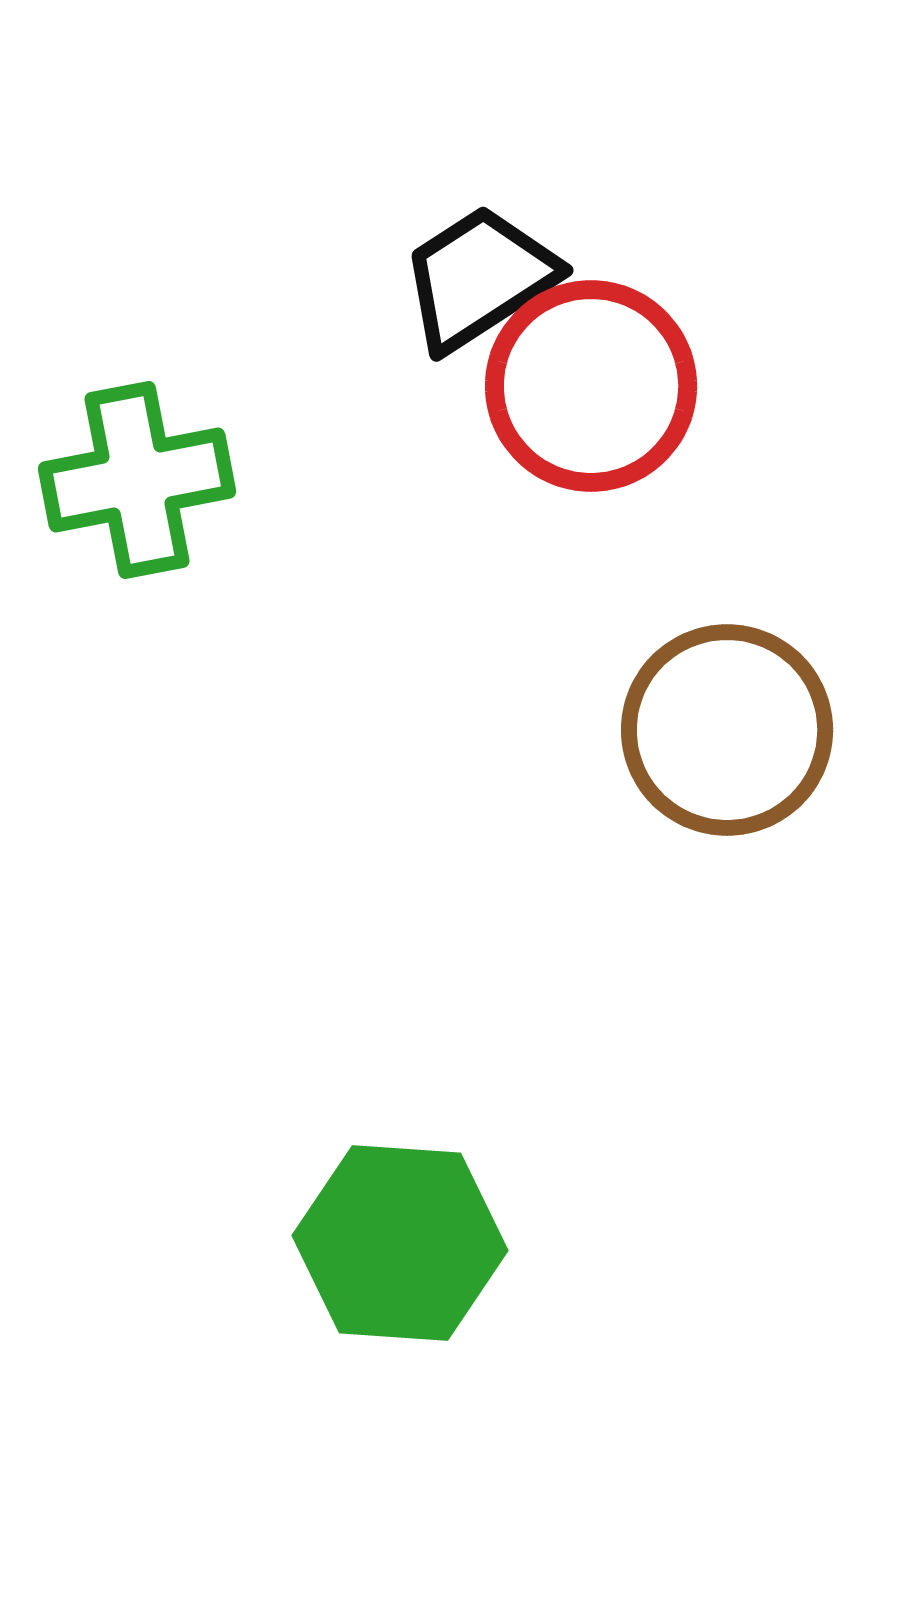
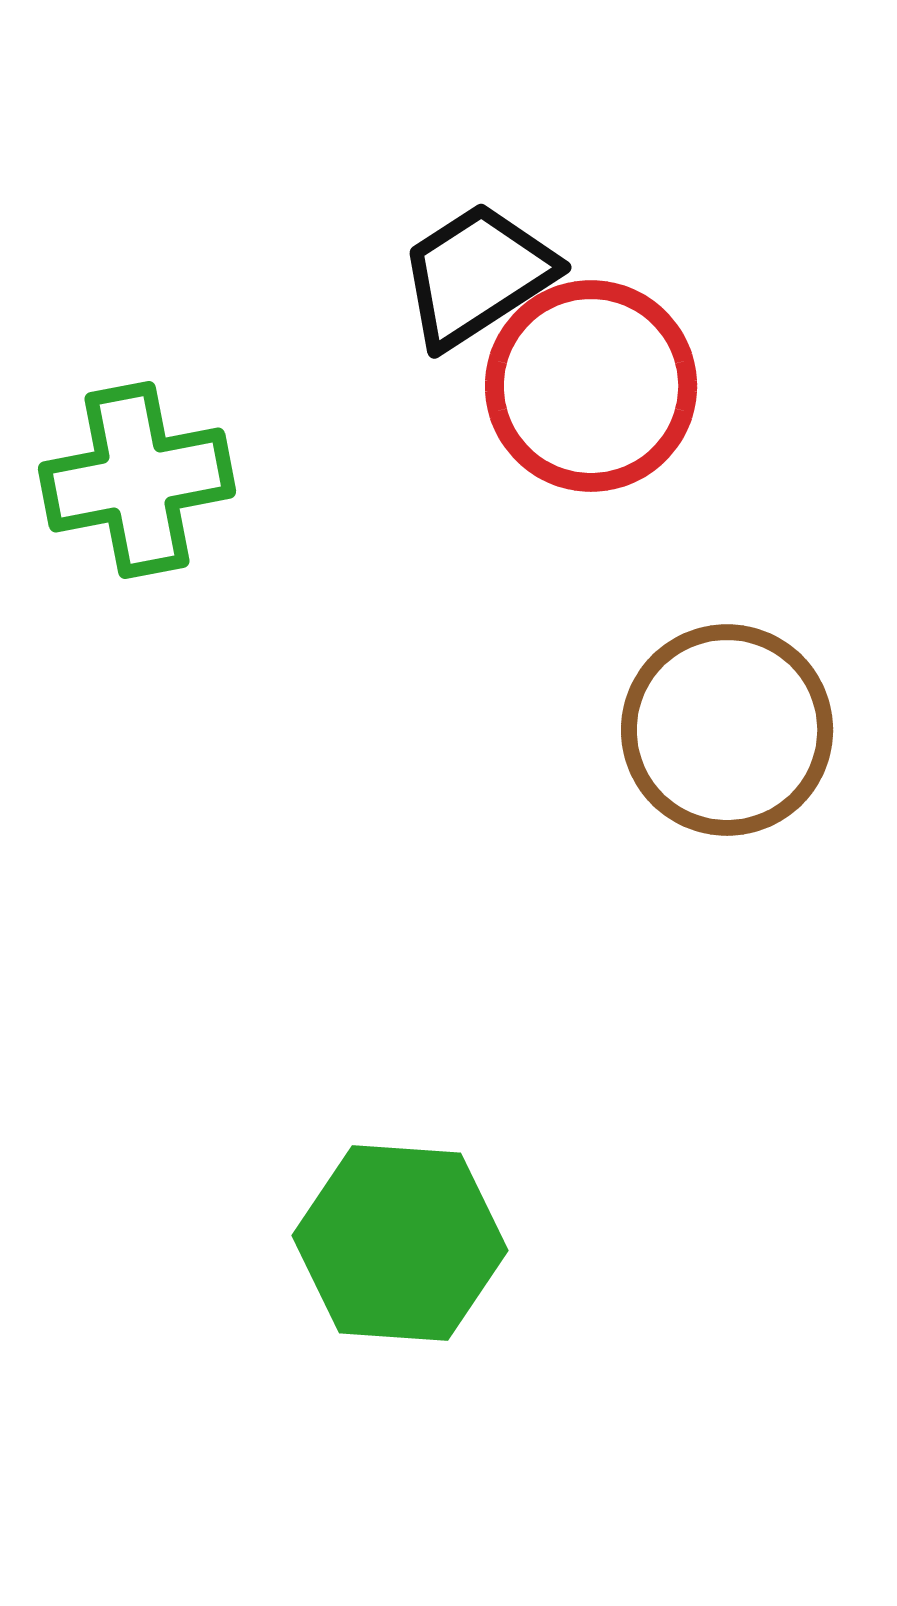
black trapezoid: moved 2 px left, 3 px up
